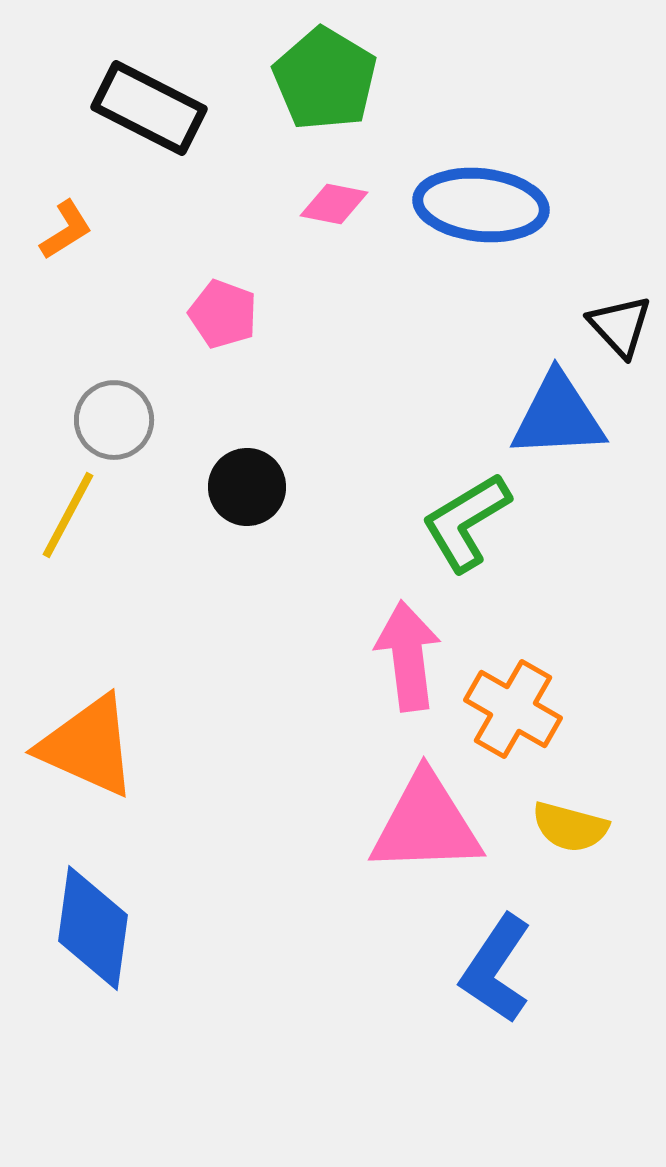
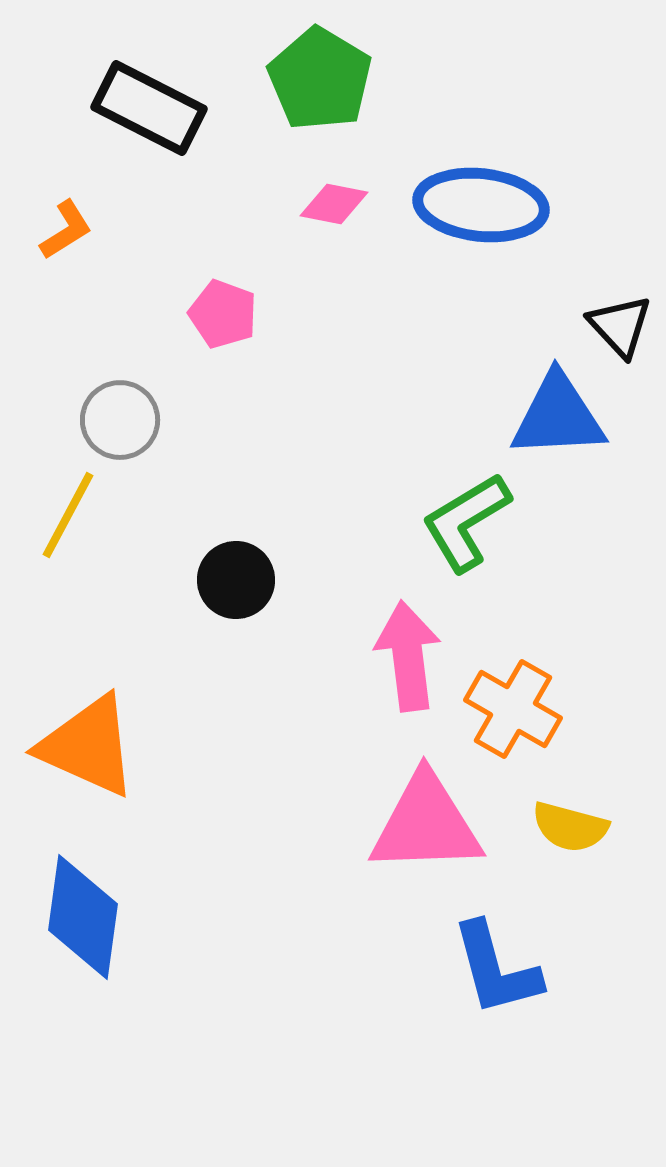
green pentagon: moved 5 px left
gray circle: moved 6 px right
black circle: moved 11 px left, 93 px down
blue diamond: moved 10 px left, 11 px up
blue L-shape: rotated 49 degrees counterclockwise
